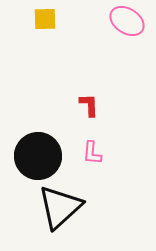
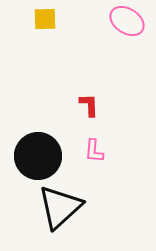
pink L-shape: moved 2 px right, 2 px up
